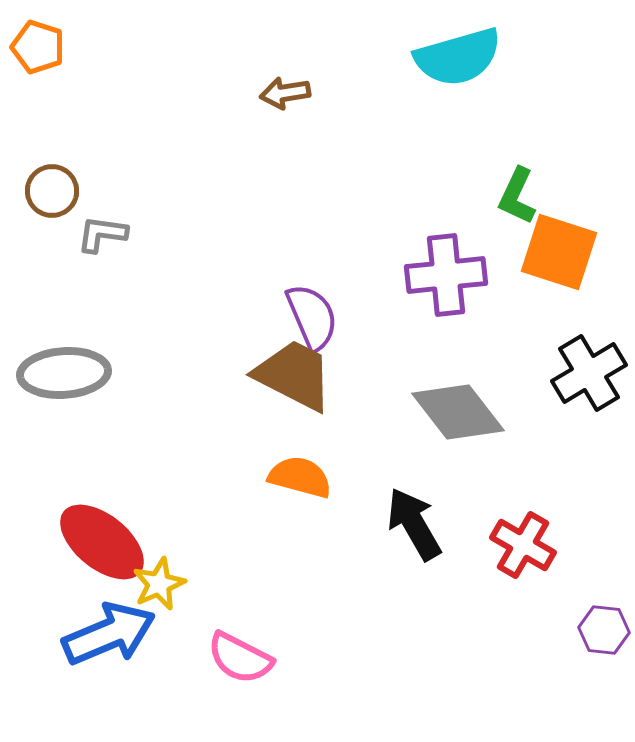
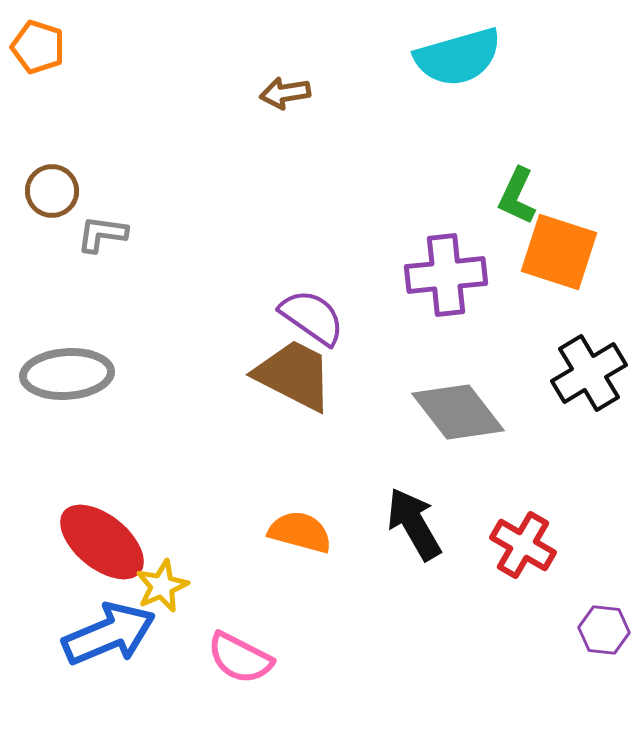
purple semicircle: rotated 32 degrees counterclockwise
gray ellipse: moved 3 px right, 1 px down
orange semicircle: moved 55 px down
yellow star: moved 3 px right, 2 px down
